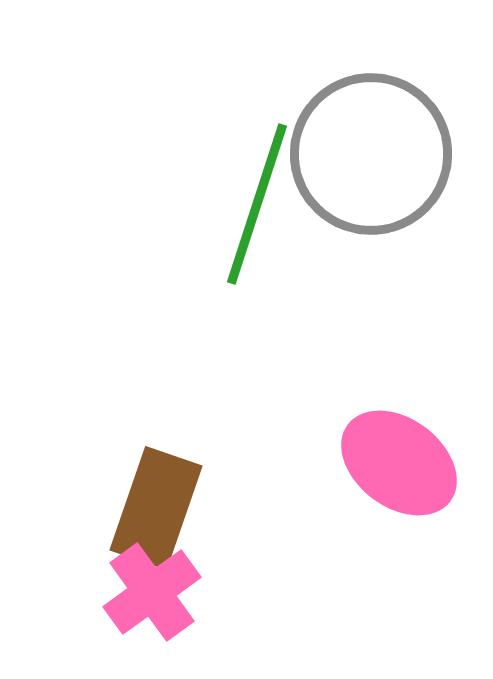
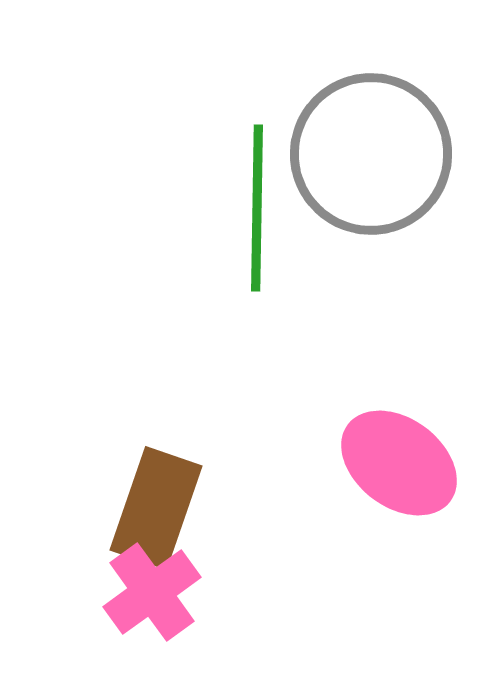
green line: moved 4 px down; rotated 17 degrees counterclockwise
